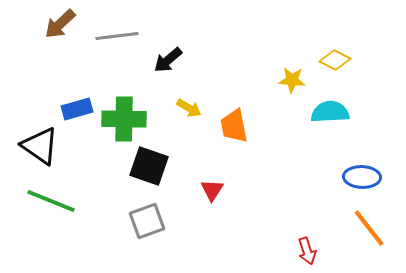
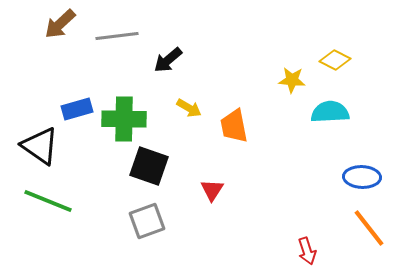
green line: moved 3 px left
